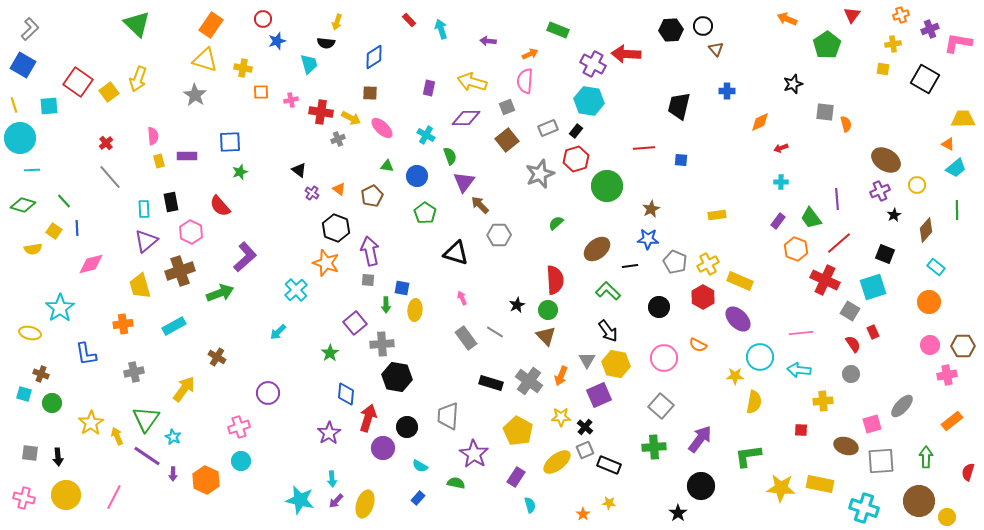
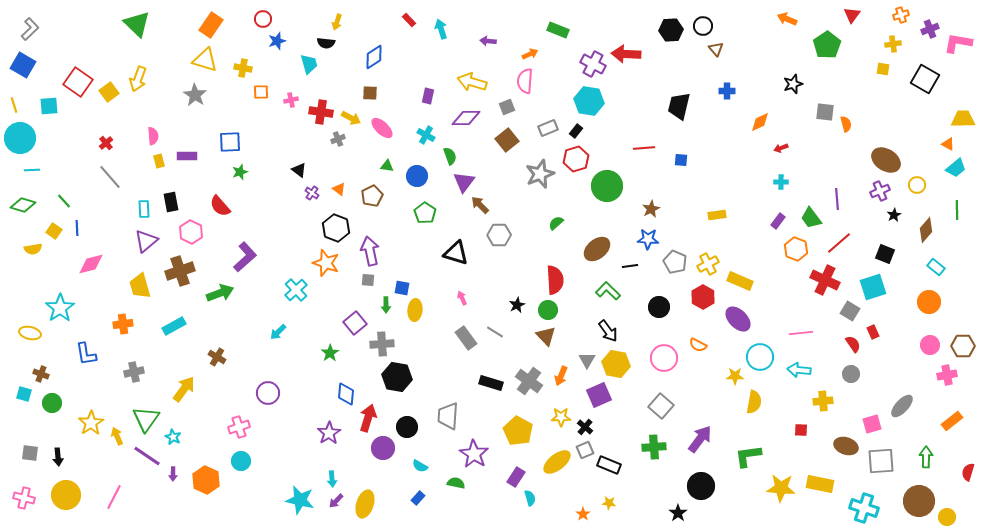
purple rectangle at (429, 88): moved 1 px left, 8 px down
cyan semicircle at (530, 505): moved 7 px up
